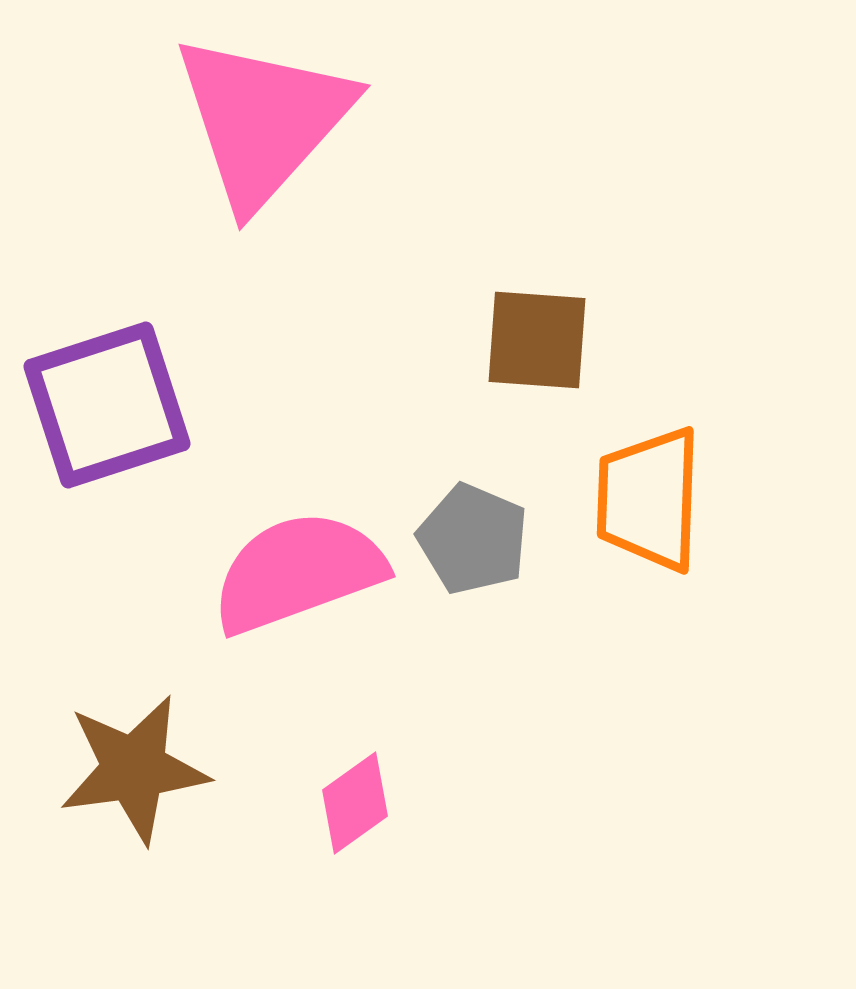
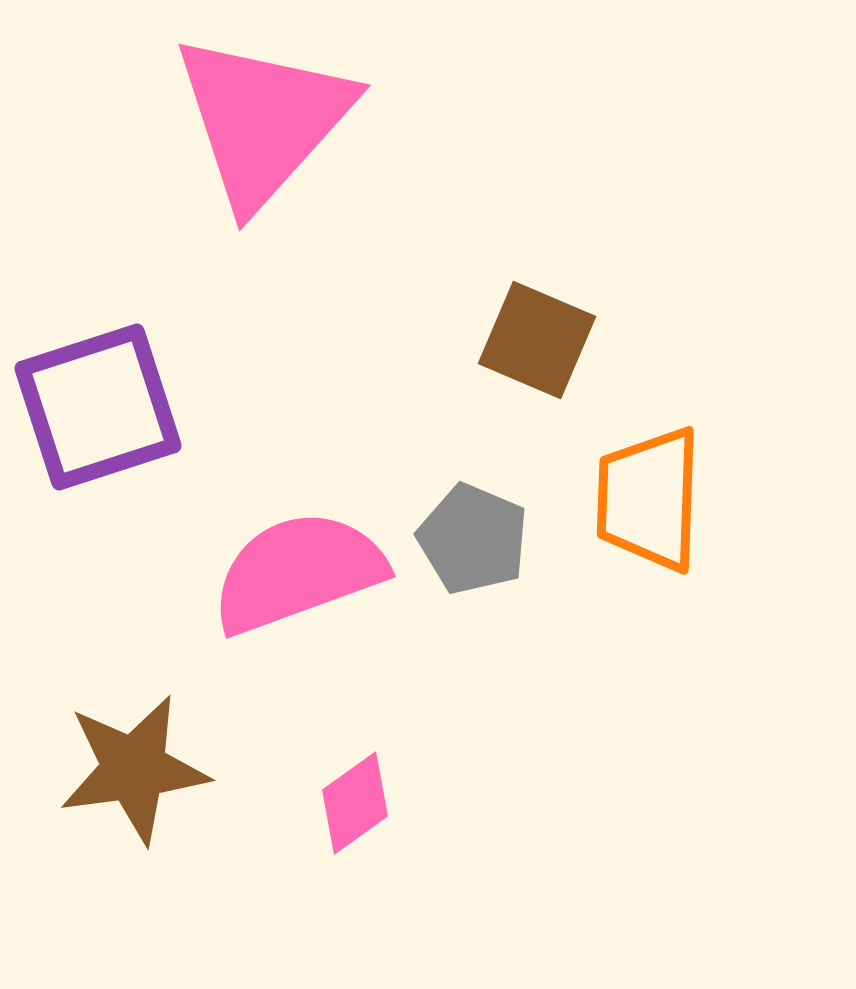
brown square: rotated 19 degrees clockwise
purple square: moved 9 px left, 2 px down
